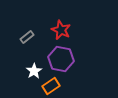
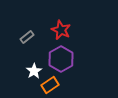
purple hexagon: rotated 20 degrees clockwise
orange rectangle: moved 1 px left, 1 px up
